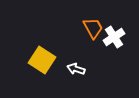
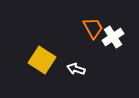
white cross: moved 1 px left
